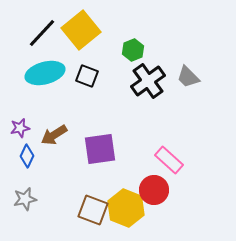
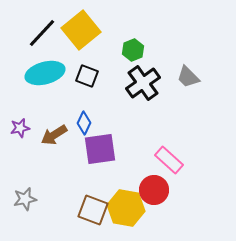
black cross: moved 5 px left, 2 px down
blue diamond: moved 57 px right, 33 px up
yellow hexagon: rotated 12 degrees counterclockwise
